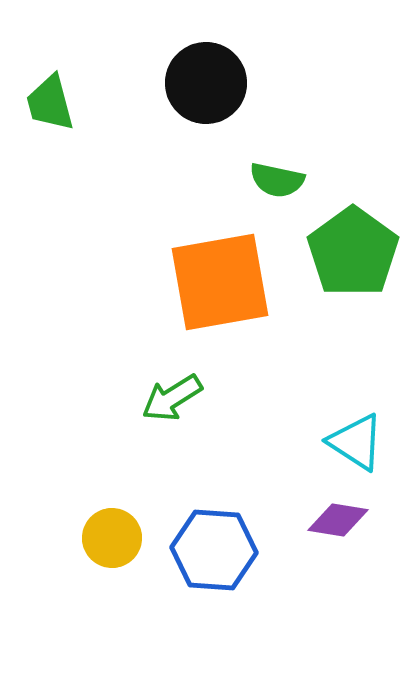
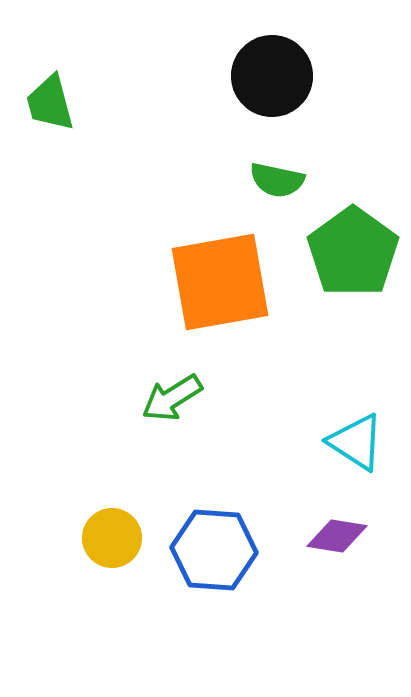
black circle: moved 66 px right, 7 px up
purple diamond: moved 1 px left, 16 px down
